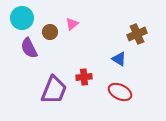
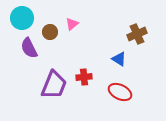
purple trapezoid: moved 5 px up
